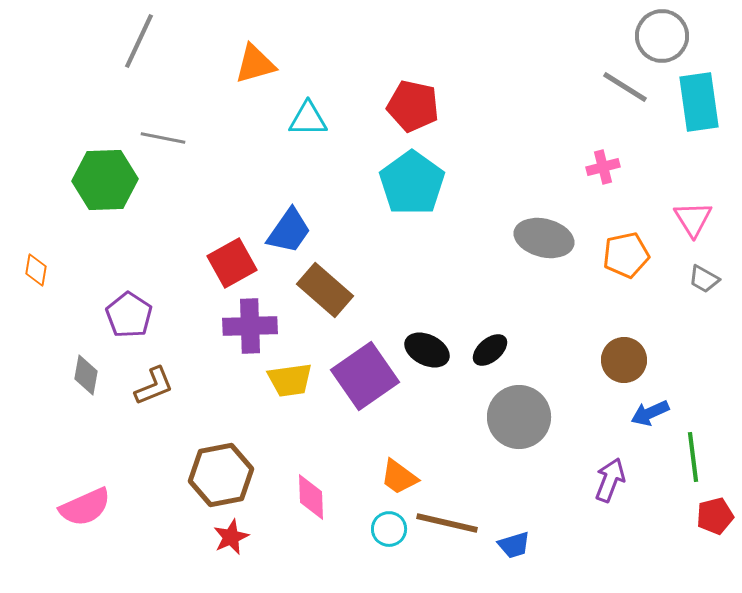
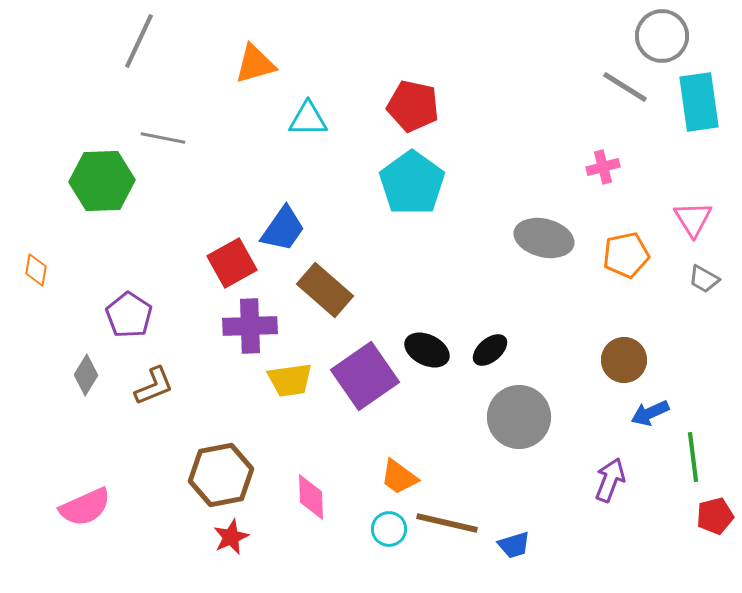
green hexagon at (105, 180): moved 3 px left, 1 px down
blue trapezoid at (289, 231): moved 6 px left, 2 px up
gray diamond at (86, 375): rotated 21 degrees clockwise
